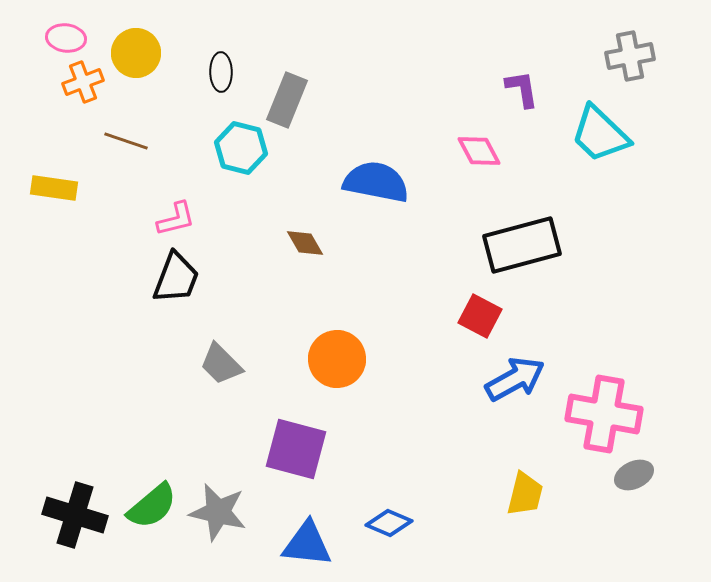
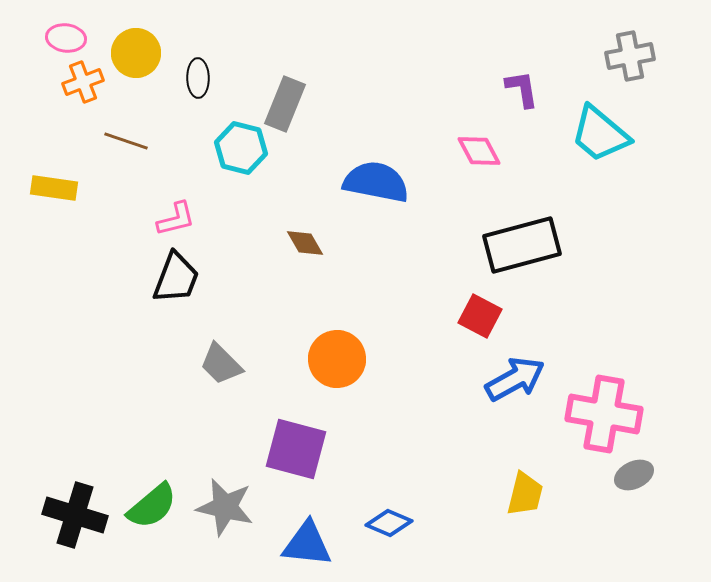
black ellipse: moved 23 px left, 6 px down
gray rectangle: moved 2 px left, 4 px down
cyan trapezoid: rotated 4 degrees counterclockwise
gray star: moved 7 px right, 5 px up
